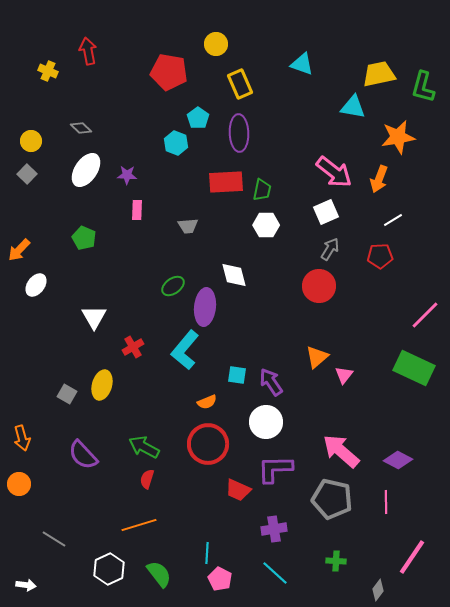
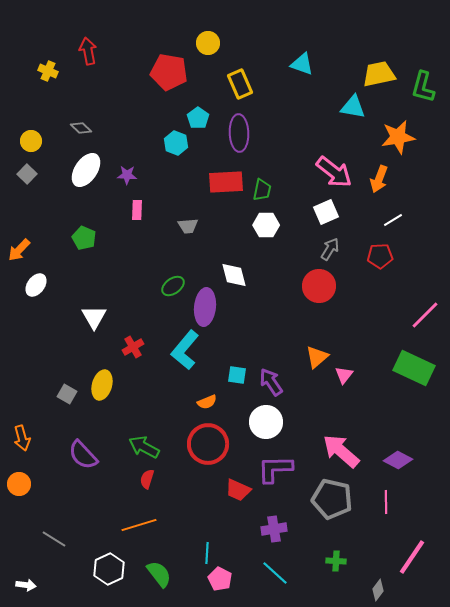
yellow circle at (216, 44): moved 8 px left, 1 px up
